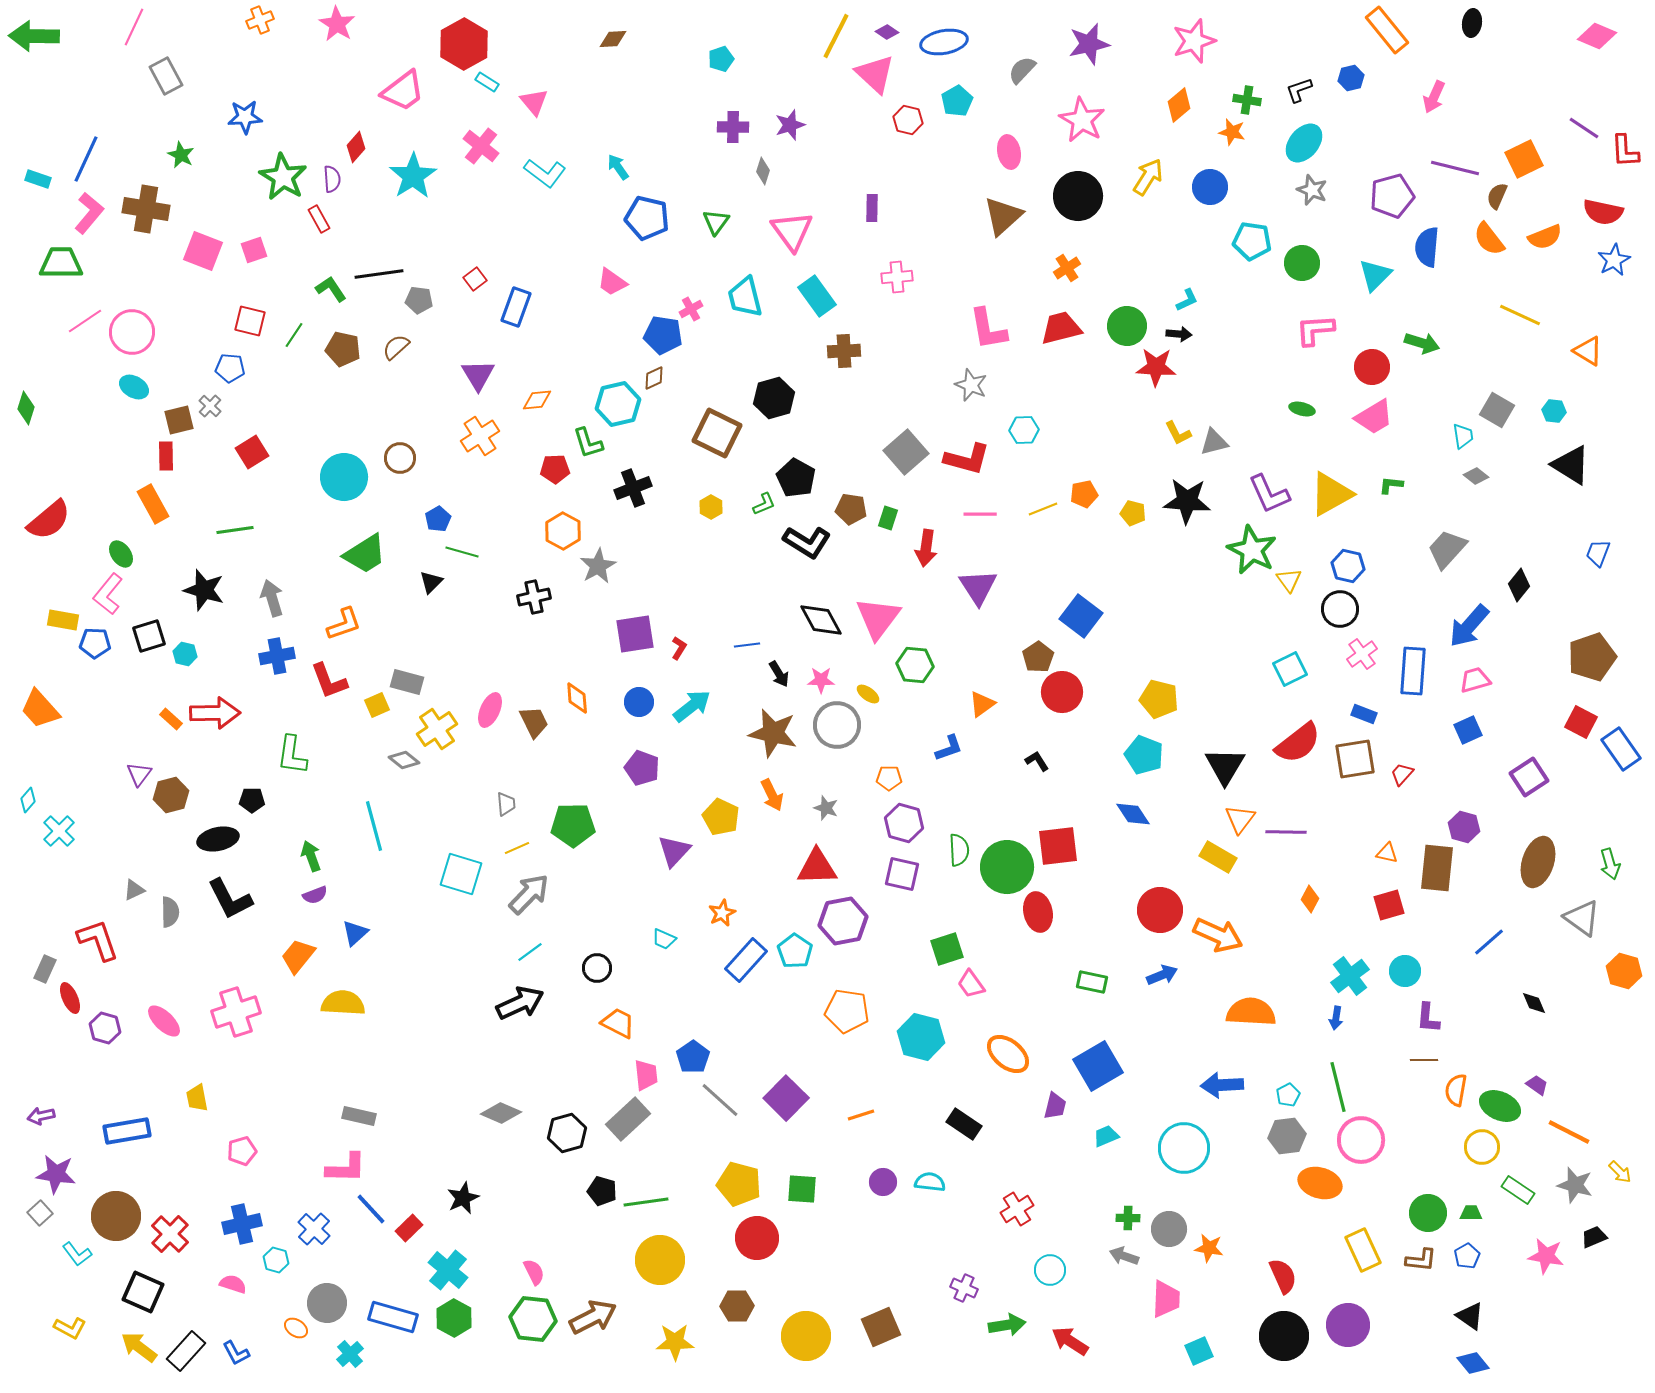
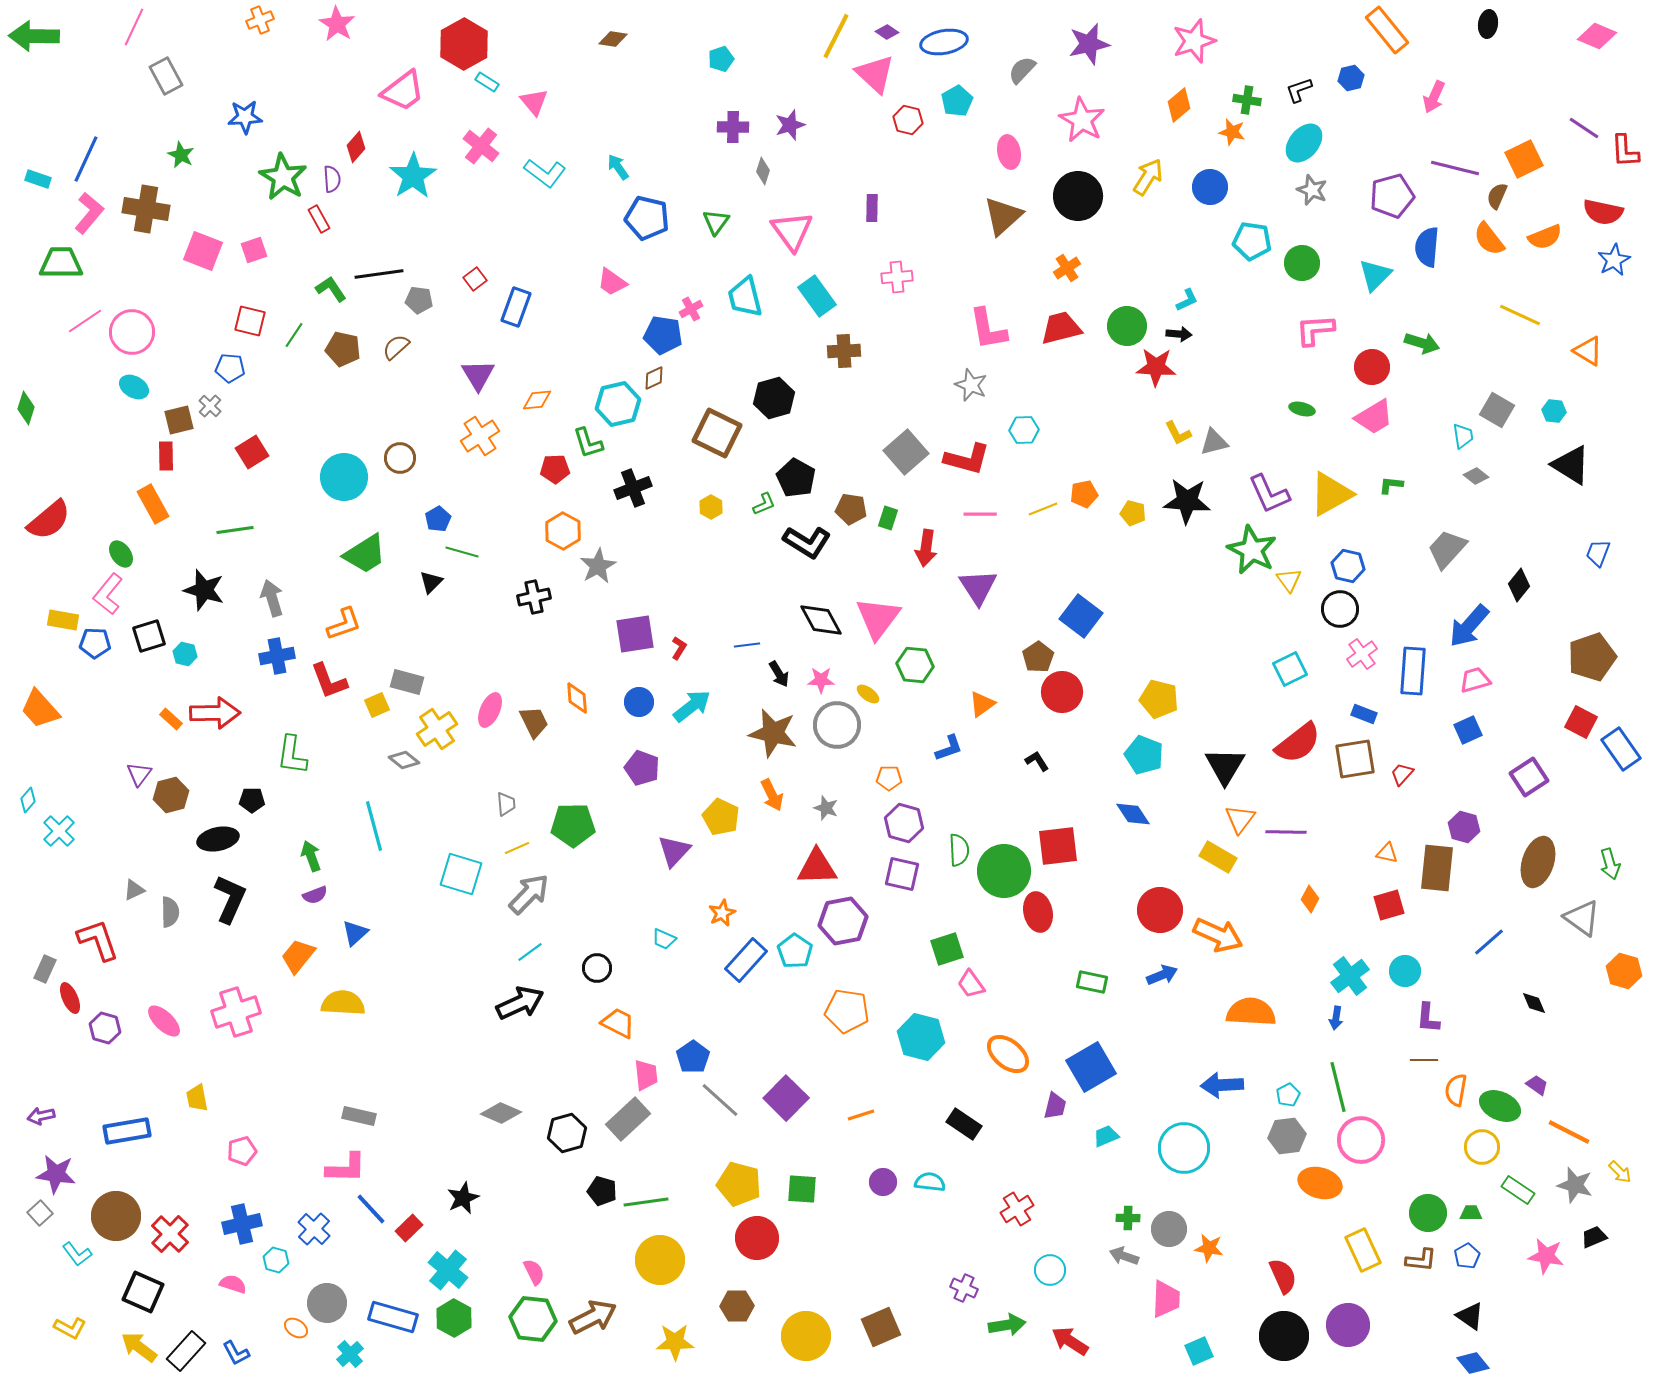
black ellipse at (1472, 23): moved 16 px right, 1 px down
brown diamond at (613, 39): rotated 12 degrees clockwise
green circle at (1007, 867): moved 3 px left, 4 px down
black L-shape at (230, 899): rotated 129 degrees counterclockwise
blue square at (1098, 1066): moved 7 px left, 1 px down
